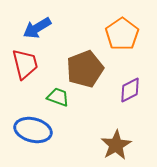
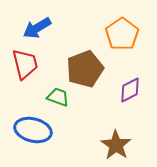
brown star: rotated 8 degrees counterclockwise
